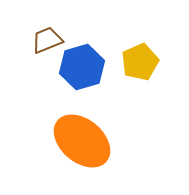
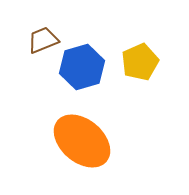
brown trapezoid: moved 4 px left
